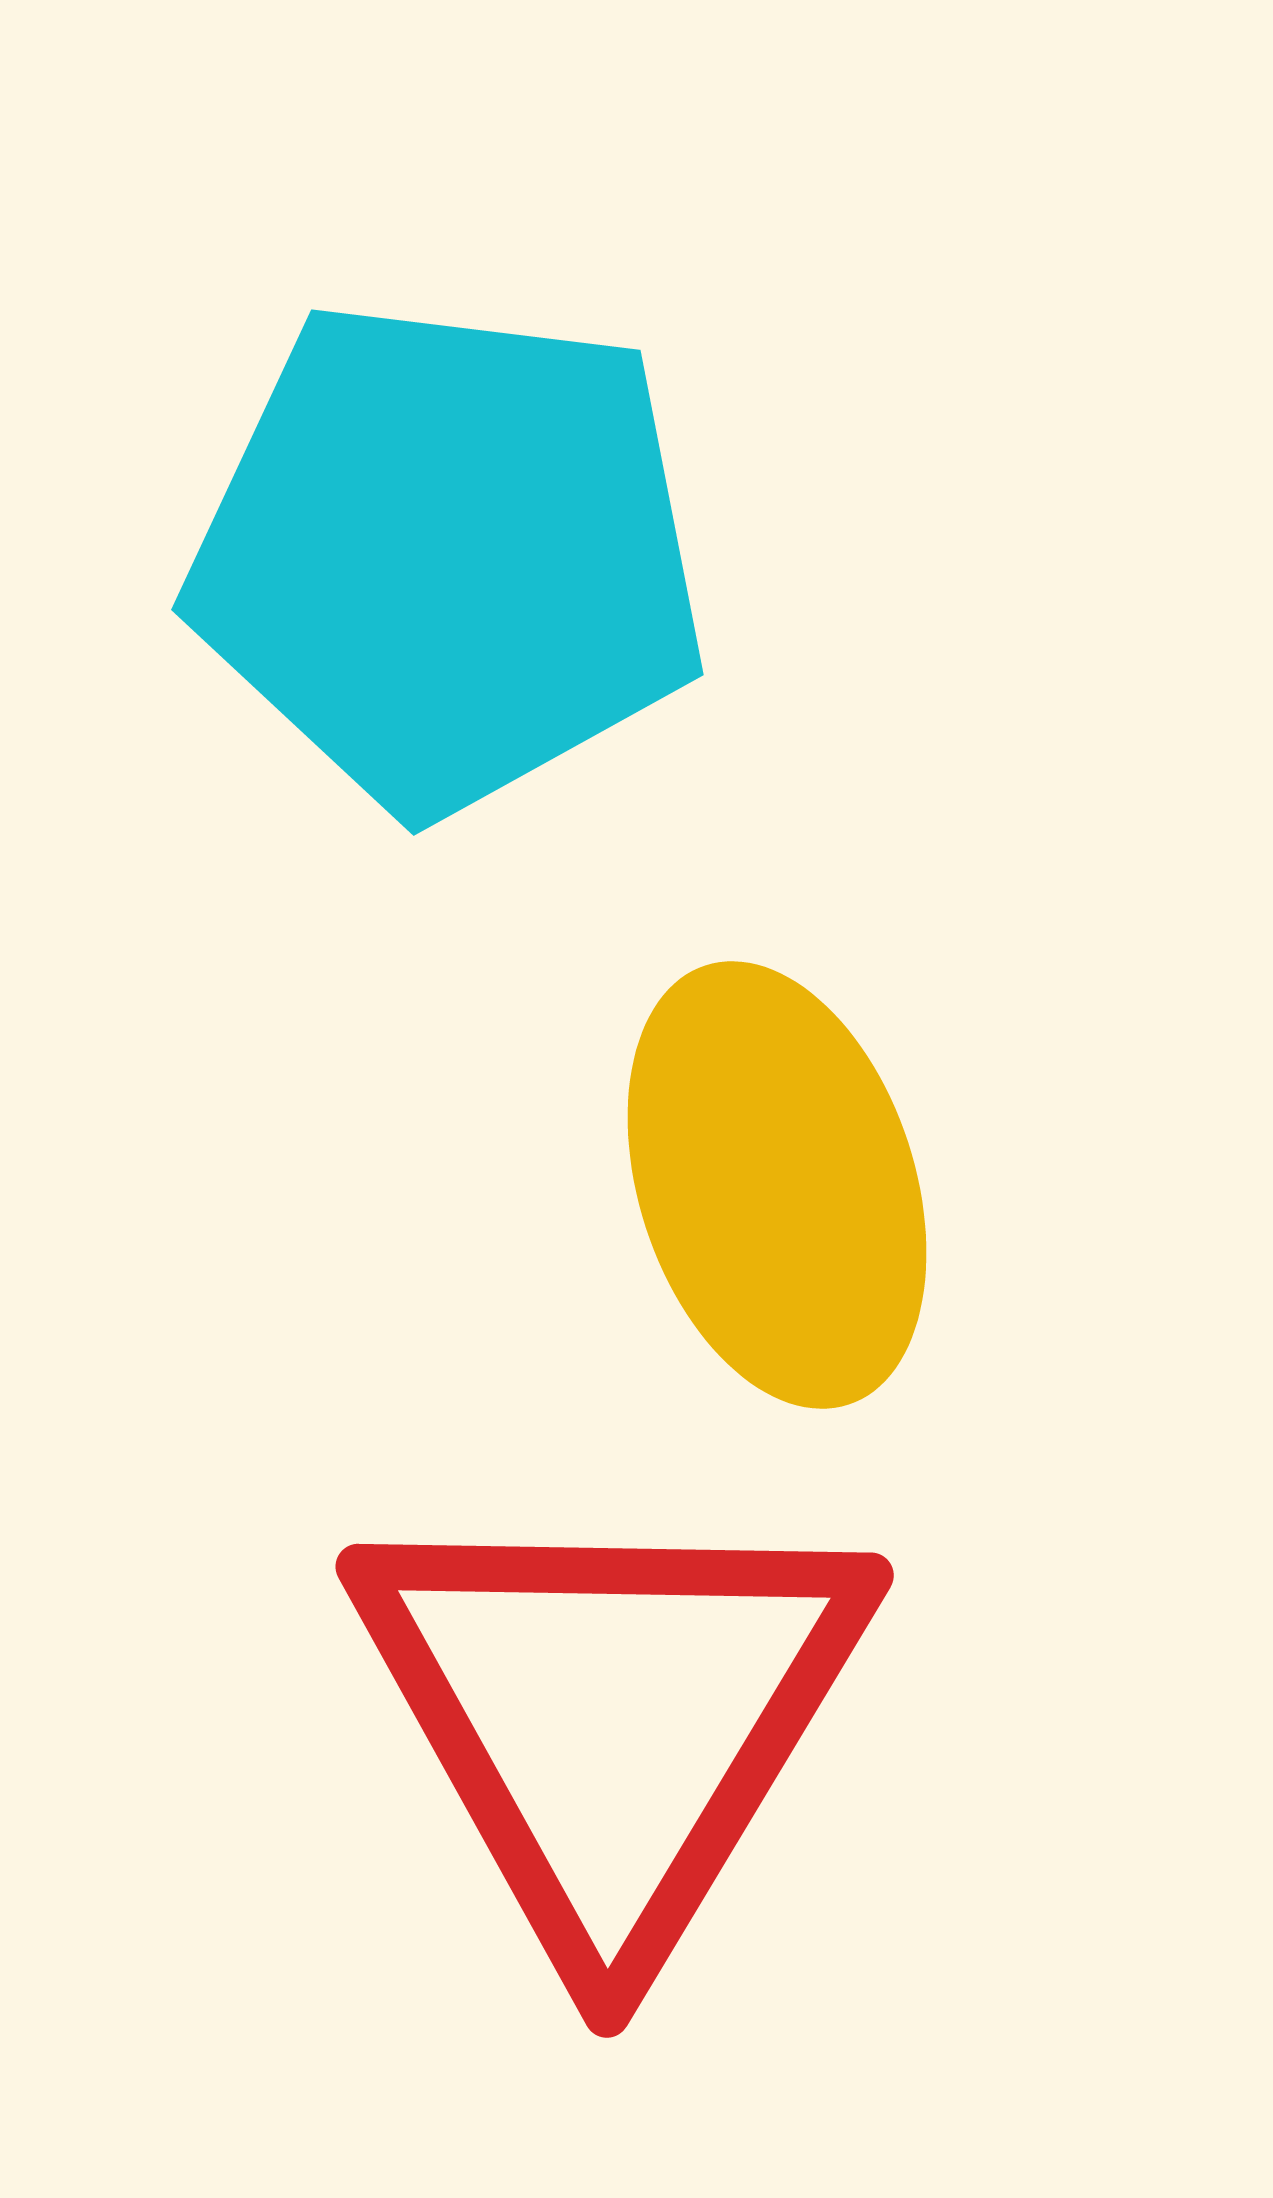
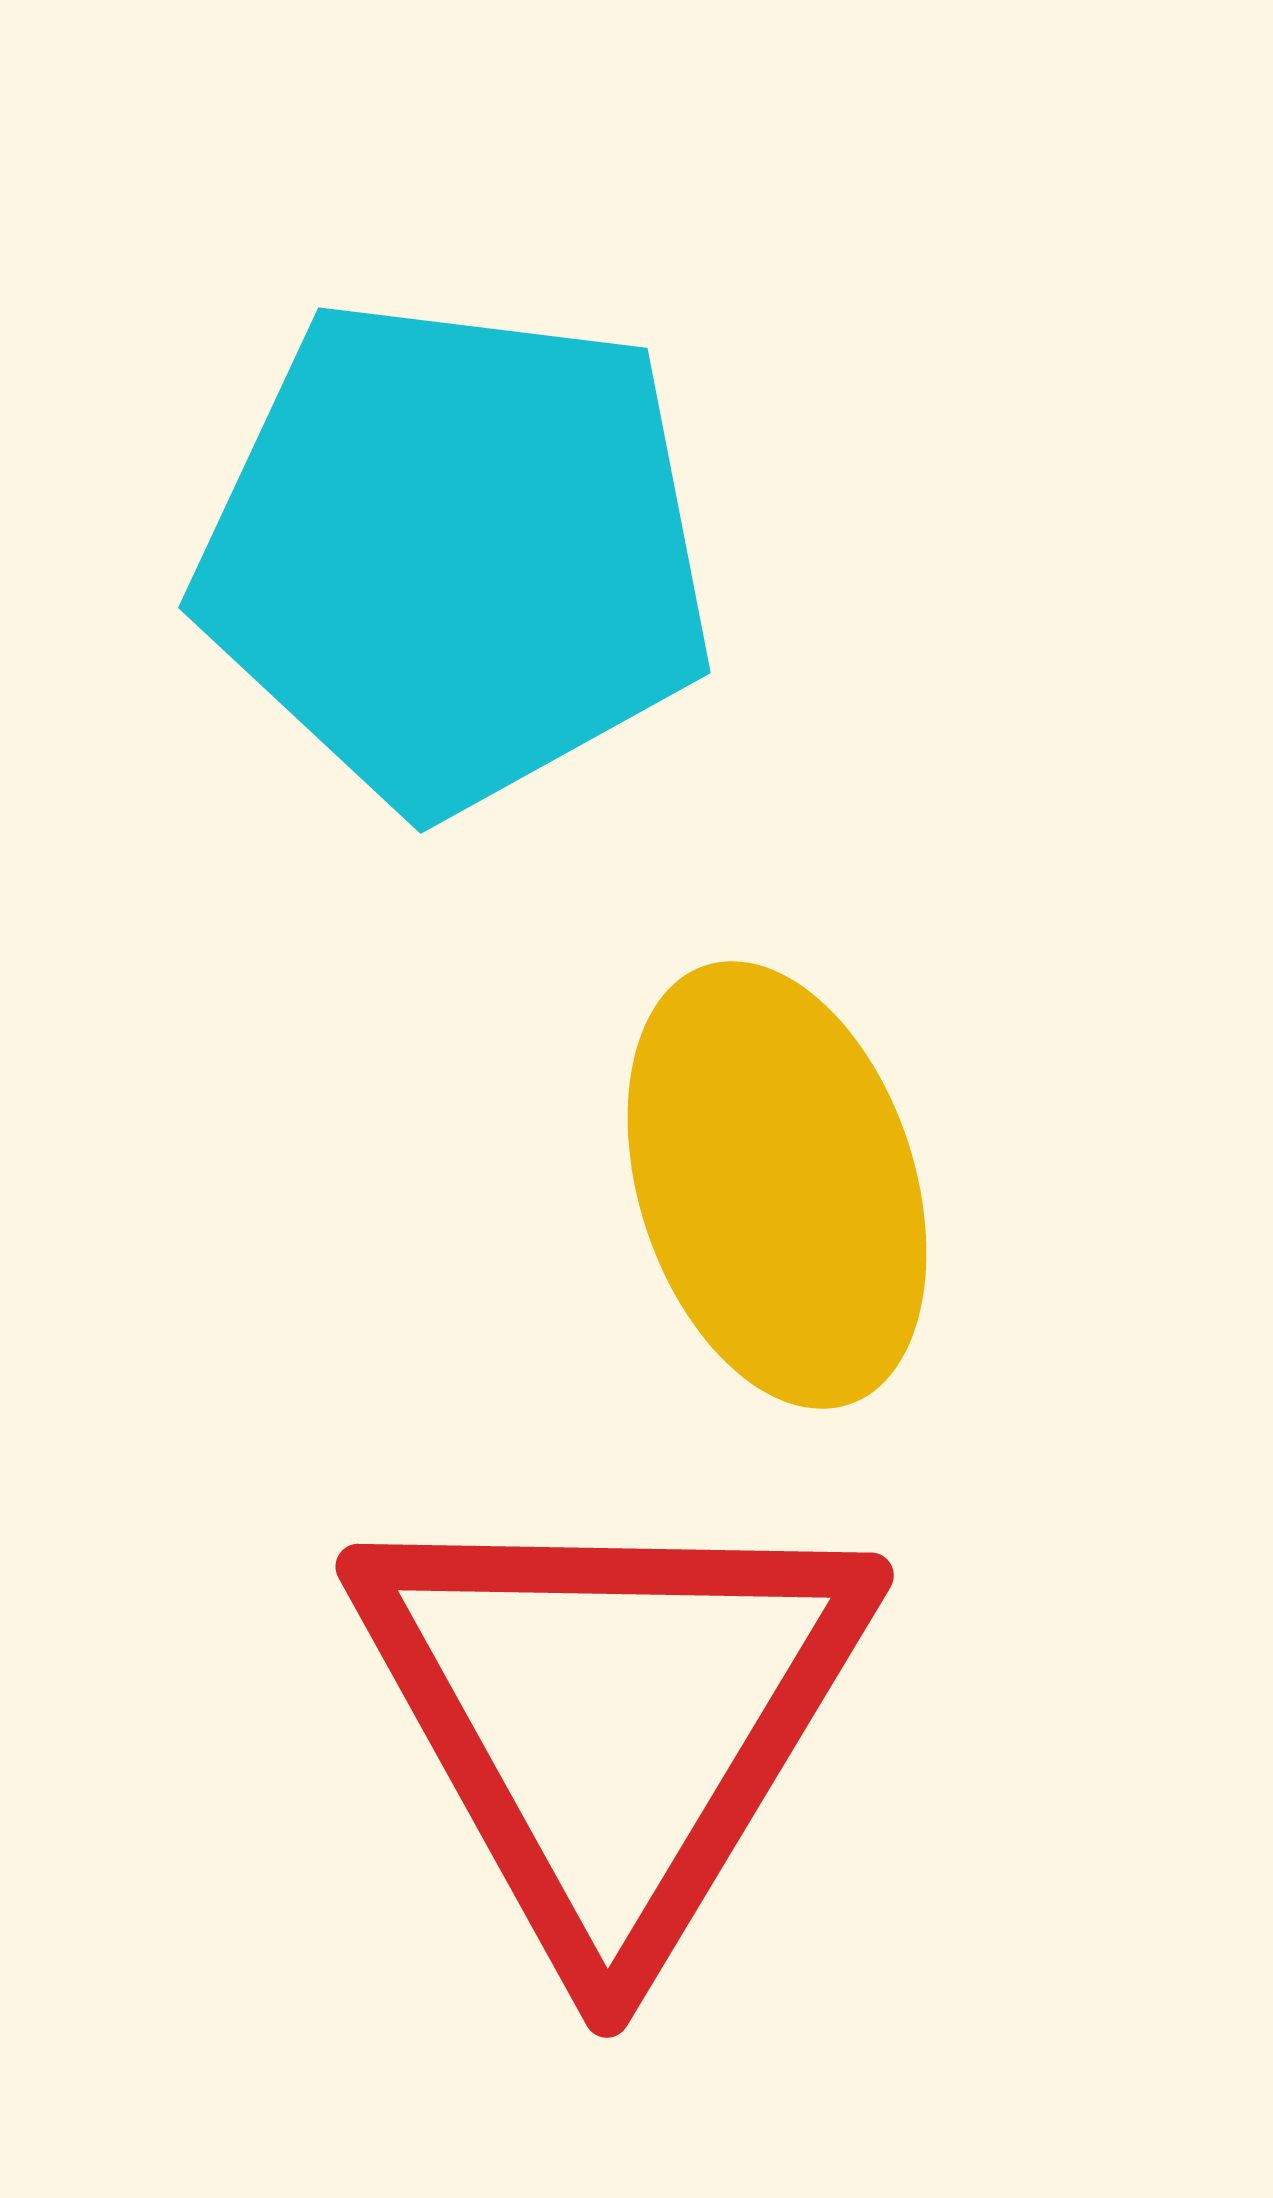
cyan pentagon: moved 7 px right, 2 px up
